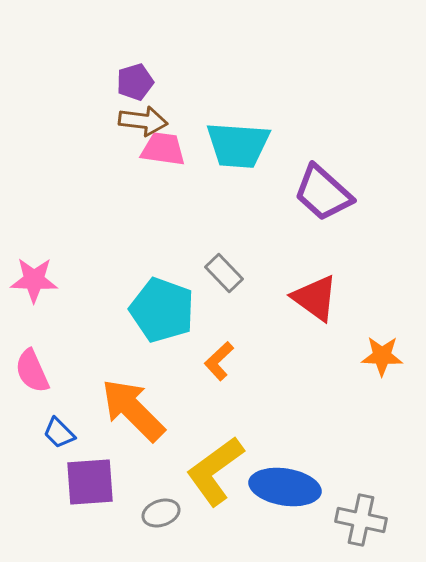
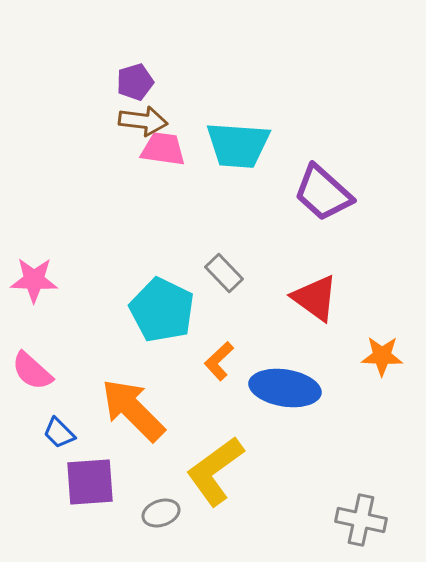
cyan pentagon: rotated 6 degrees clockwise
pink semicircle: rotated 24 degrees counterclockwise
blue ellipse: moved 99 px up
